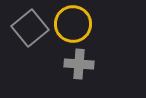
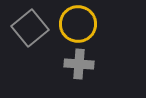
yellow circle: moved 5 px right
